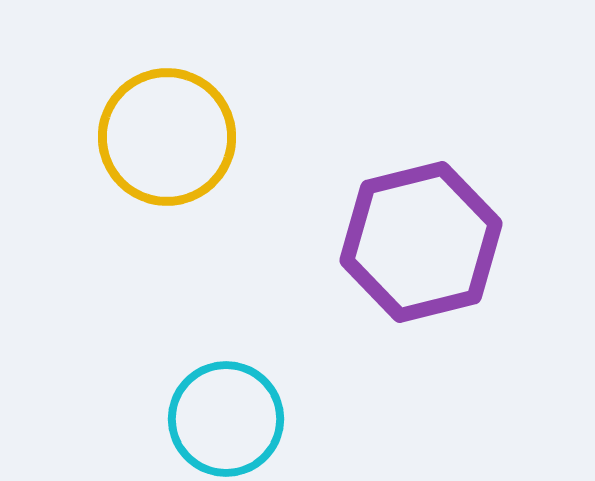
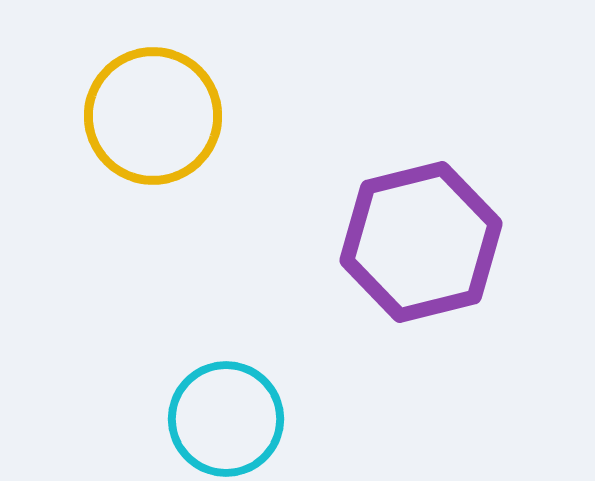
yellow circle: moved 14 px left, 21 px up
